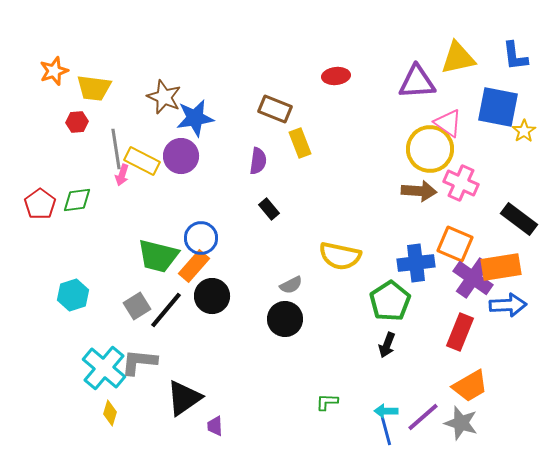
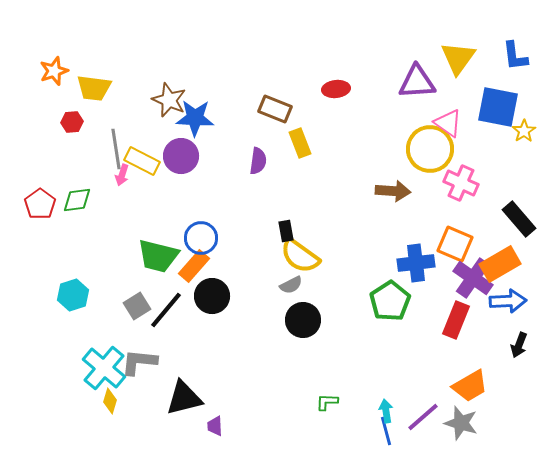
yellow triangle at (458, 58): rotated 42 degrees counterclockwise
red ellipse at (336, 76): moved 13 px down
brown star at (164, 97): moved 5 px right, 3 px down
blue star at (195, 118): rotated 12 degrees clockwise
red hexagon at (77, 122): moved 5 px left
brown arrow at (419, 191): moved 26 px left
black rectangle at (269, 209): moved 17 px right, 22 px down; rotated 30 degrees clockwise
black rectangle at (519, 219): rotated 12 degrees clockwise
yellow semicircle at (340, 256): moved 40 px left; rotated 24 degrees clockwise
orange rectangle at (501, 267): moved 1 px left, 3 px up; rotated 21 degrees counterclockwise
blue arrow at (508, 305): moved 4 px up
black circle at (285, 319): moved 18 px right, 1 px down
red rectangle at (460, 332): moved 4 px left, 12 px up
black arrow at (387, 345): moved 132 px right
black triangle at (184, 398): rotated 21 degrees clockwise
cyan arrow at (386, 411): rotated 80 degrees clockwise
yellow diamond at (110, 413): moved 12 px up
